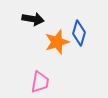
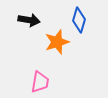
black arrow: moved 4 px left, 1 px down
blue diamond: moved 13 px up
